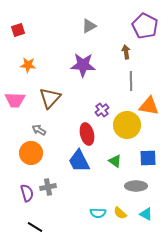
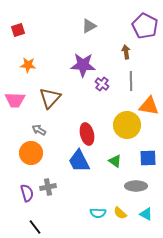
purple cross: moved 26 px up; rotated 16 degrees counterclockwise
black line: rotated 21 degrees clockwise
